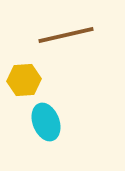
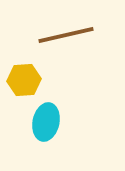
cyan ellipse: rotated 33 degrees clockwise
